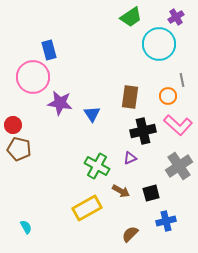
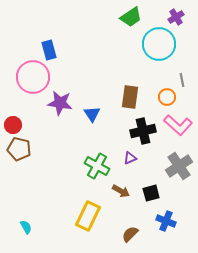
orange circle: moved 1 px left, 1 px down
yellow rectangle: moved 1 px right, 8 px down; rotated 36 degrees counterclockwise
blue cross: rotated 36 degrees clockwise
